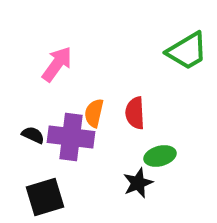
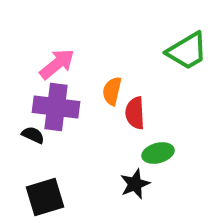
pink arrow: rotated 15 degrees clockwise
orange semicircle: moved 18 px right, 22 px up
purple cross: moved 15 px left, 30 px up
green ellipse: moved 2 px left, 3 px up
black star: moved 3 px left, 1 px down
